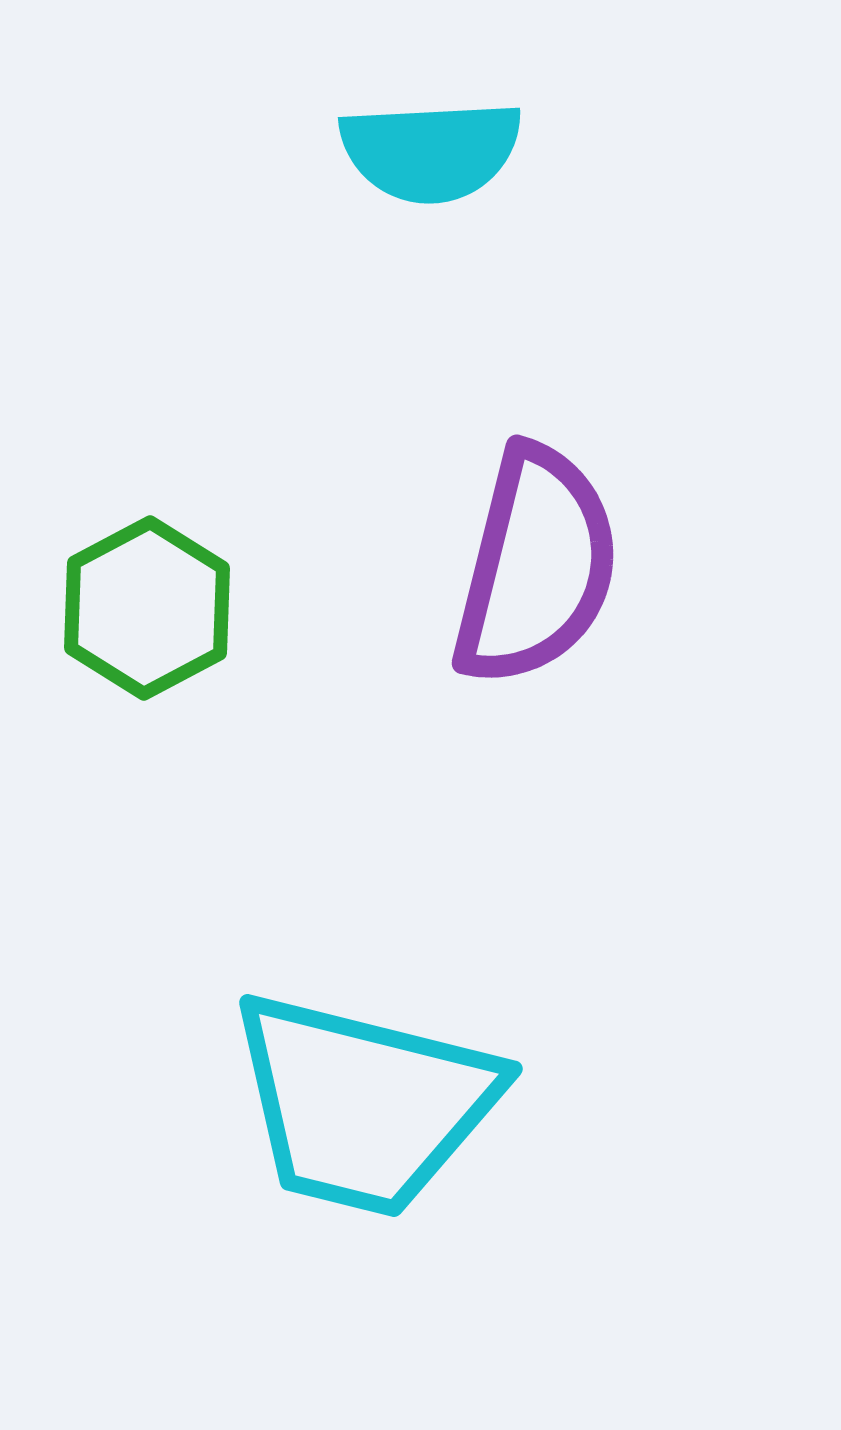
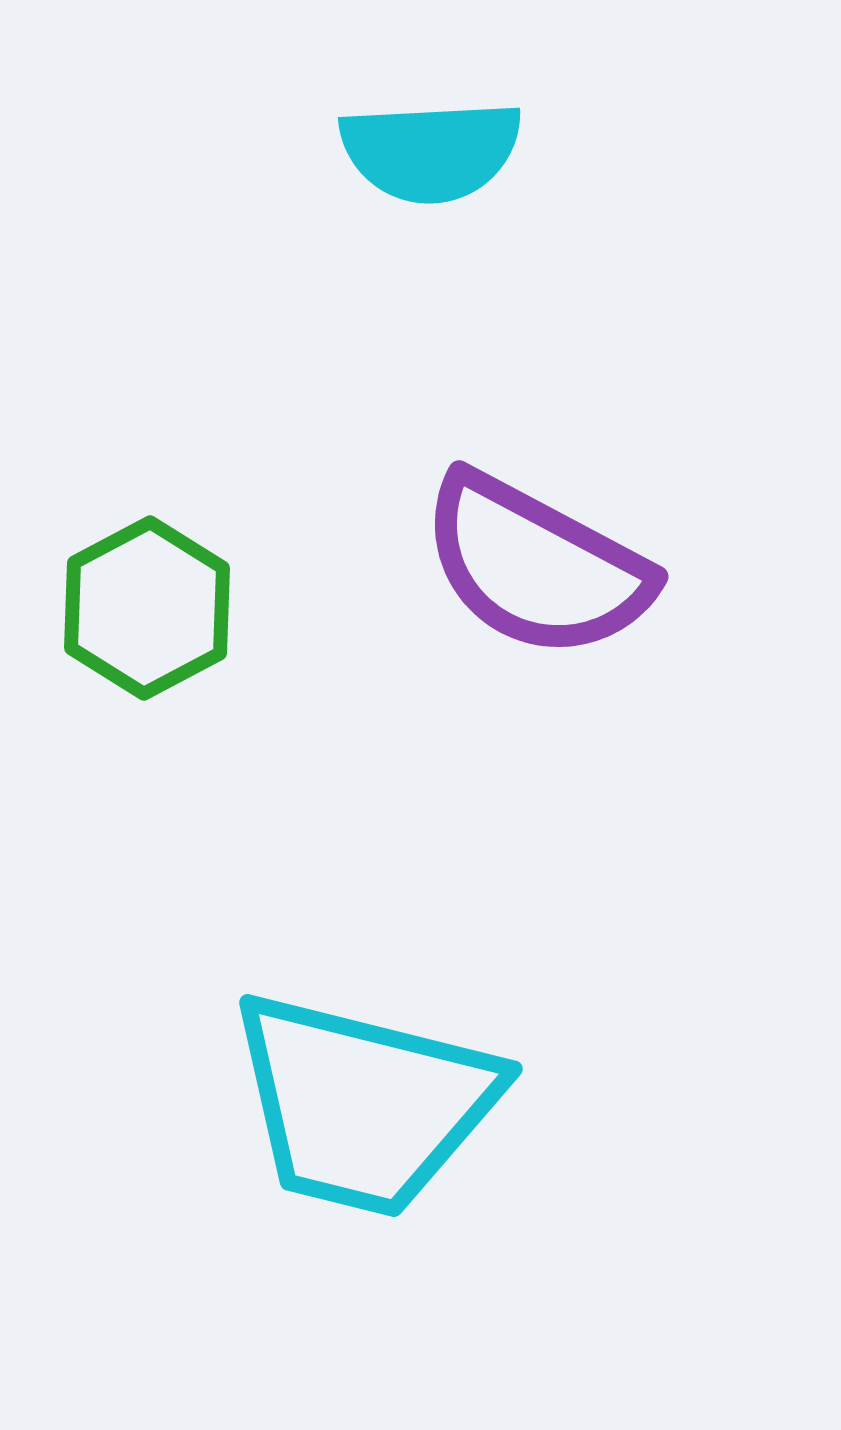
purple semicircle: rotated 104 degrees clockwise
